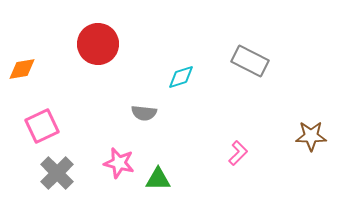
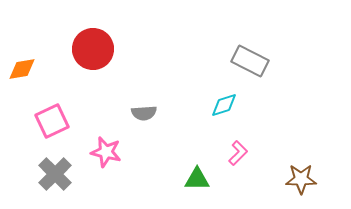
red circle: moved 5 px left, 5 px down
cyan diamond: moved 43 px right, 28 px down
gray semicircle: rotated 10 degrees counterclockwise
pink square: moved 10 px right, 5 px up
brown star: moved 10 px left, 43 px down
pink star: moved 13 px left, 11 px up
gray cross: moved 2 px left, 1 px down
green triangle: moved 39 px right
